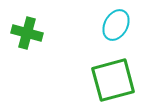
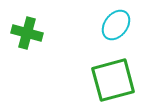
cyan ellipse: rotated 8 degrees clockwise
